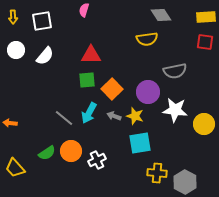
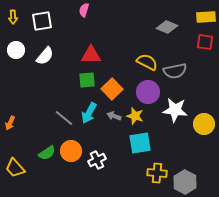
gray diamond: moved 6 px right, 12 px down; rotated 35 degrees counterclockwise
yellow semicircle: moved 23 px down; rotated 145 degrees counterclockwise
orange arrow: rotated 72 degrees counterclockwise
